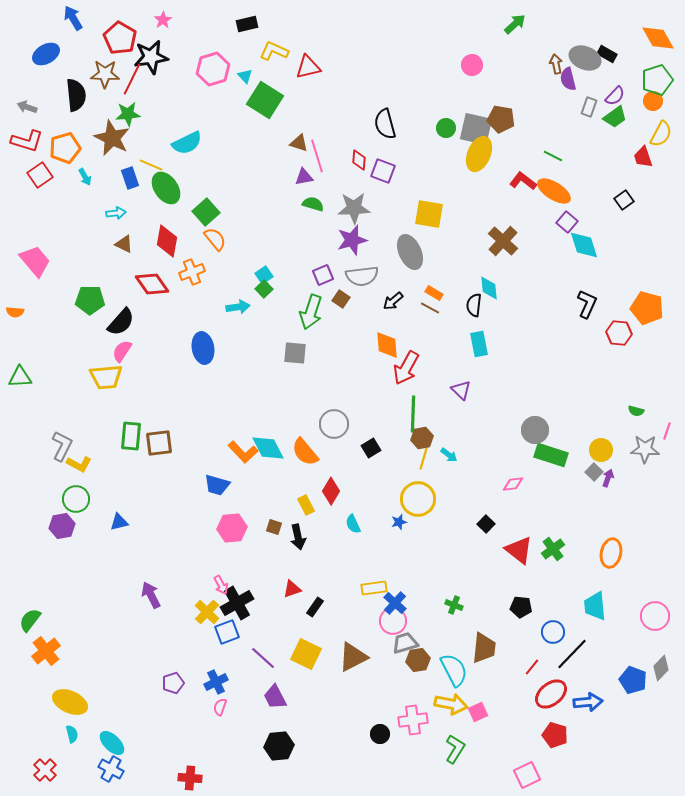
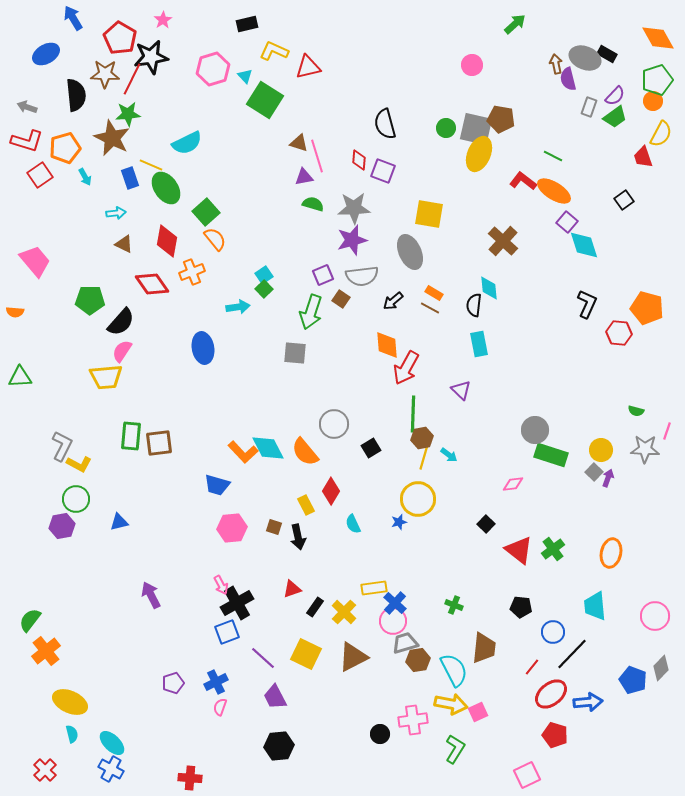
yellow cross at (207, 612): moved 137 px right
